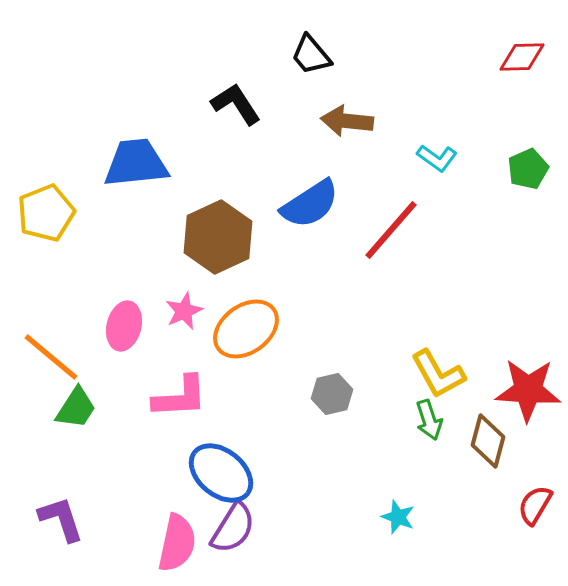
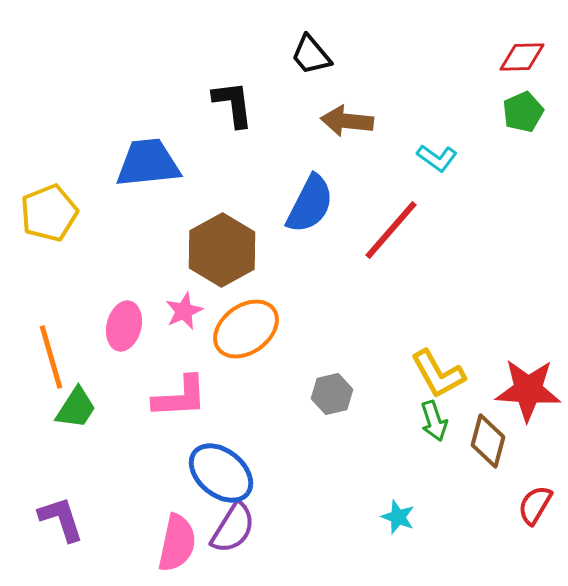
black L-shape: moved 3 px left; rotated 26 degrees clockwise
blue trapezoid: moved 12 px right
green pentagon: moved 5 px left, 57 px up
blue semicircle: rotated 30 degrees counterclockwise
yellow pentagon: moved 3 px right
brown hexagon: moved 4 px right, 13 px down; rotated 4 degrees counterclockwise
orange line: rotated 34 degrees clockwise
green arrow: moved 5 px right, 1 px down
